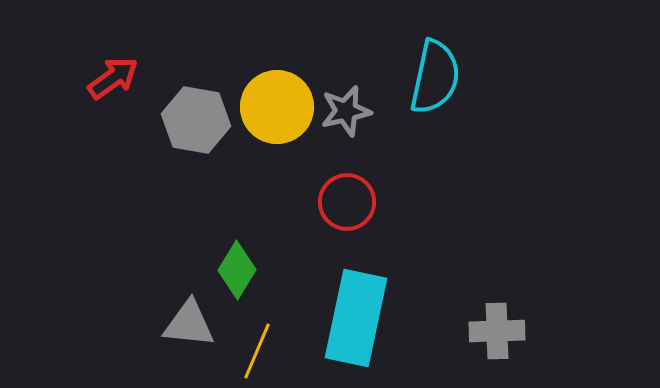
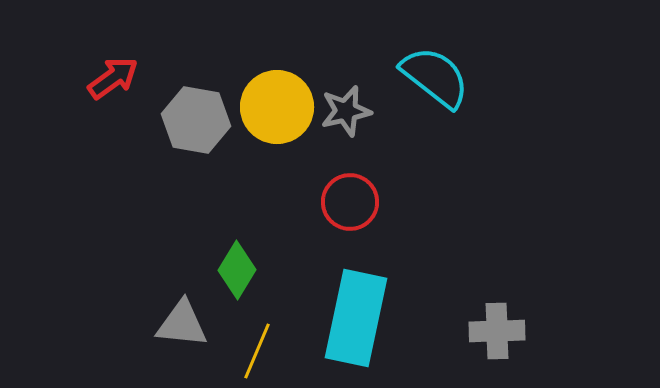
cyan semicircle: rotated 64 degrees counterclockwise
red circle: moved 3 px right
gray triangle: moved 7 px left
